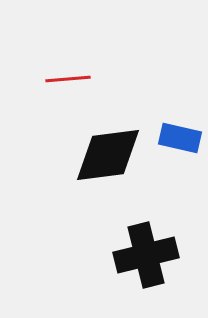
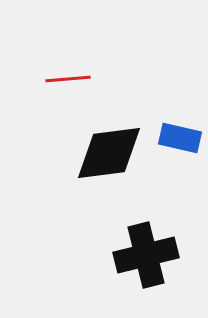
black diamond: moved 1 px right, 2 px up
